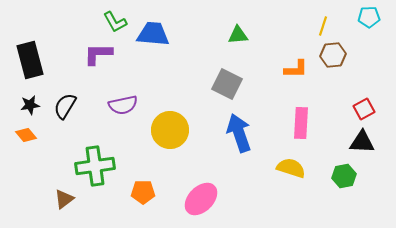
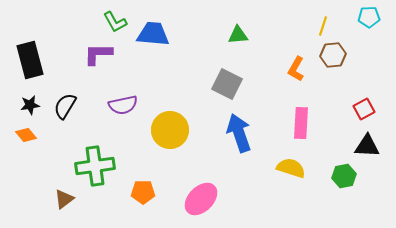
orange L-shape: rotated 120 degrees clockwise
black triangle: moved 5 px right, 4 px down
